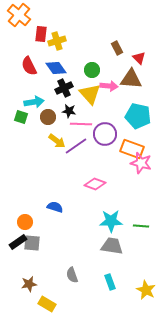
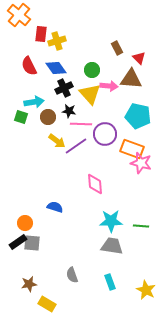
pink diamond: rotated 65 degrees clockwise
orange circle: moved 1 px down
